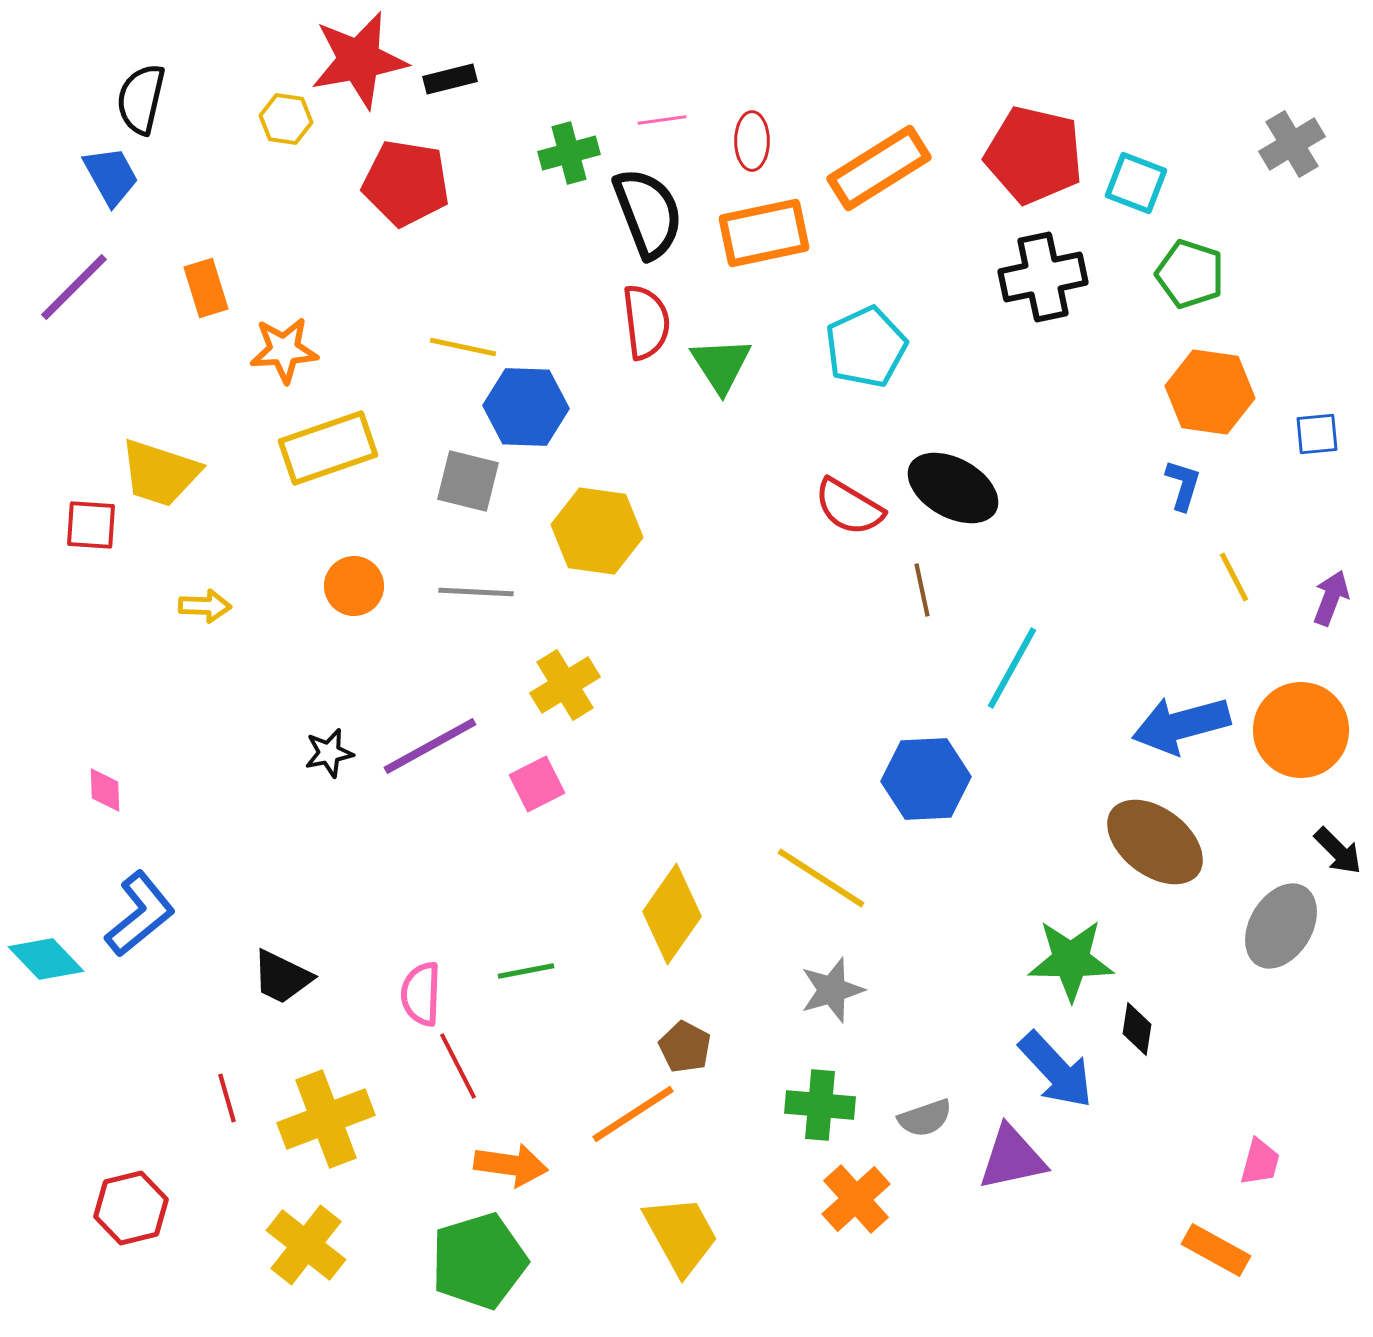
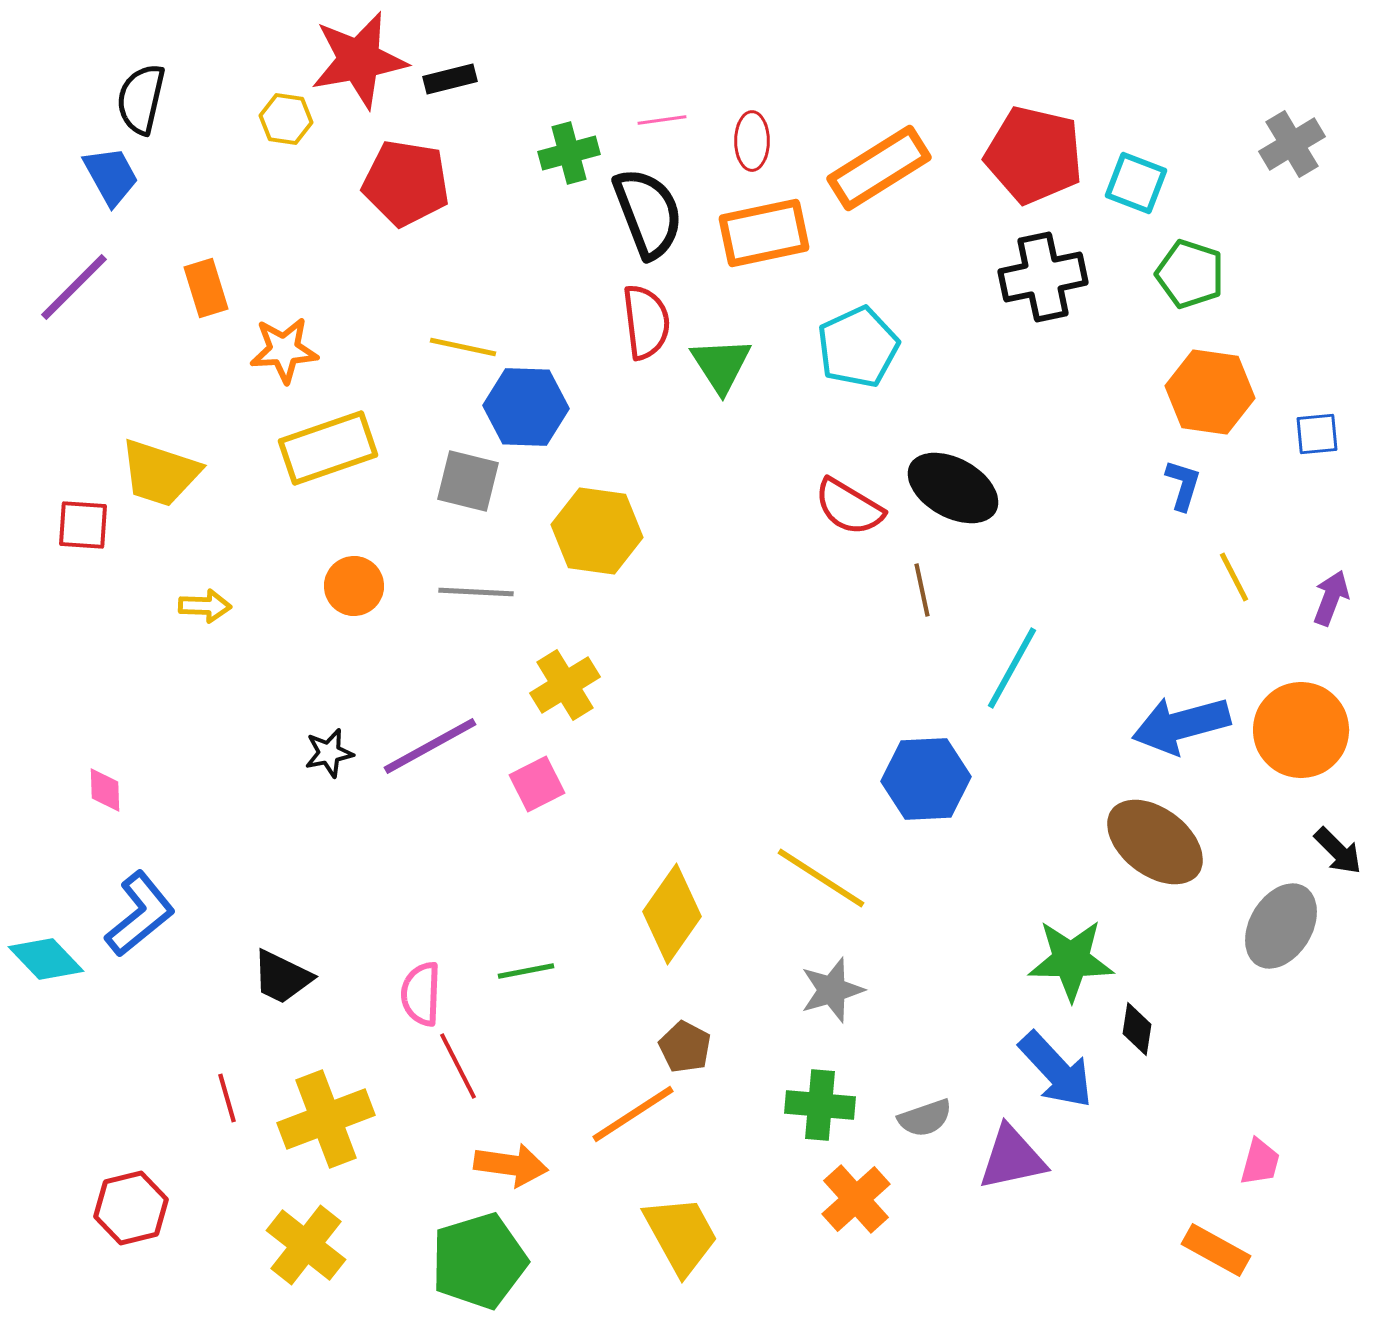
cyan pentagon at (866, 347): moved 8 px left
red square at (91, 525): moved 8 px left
